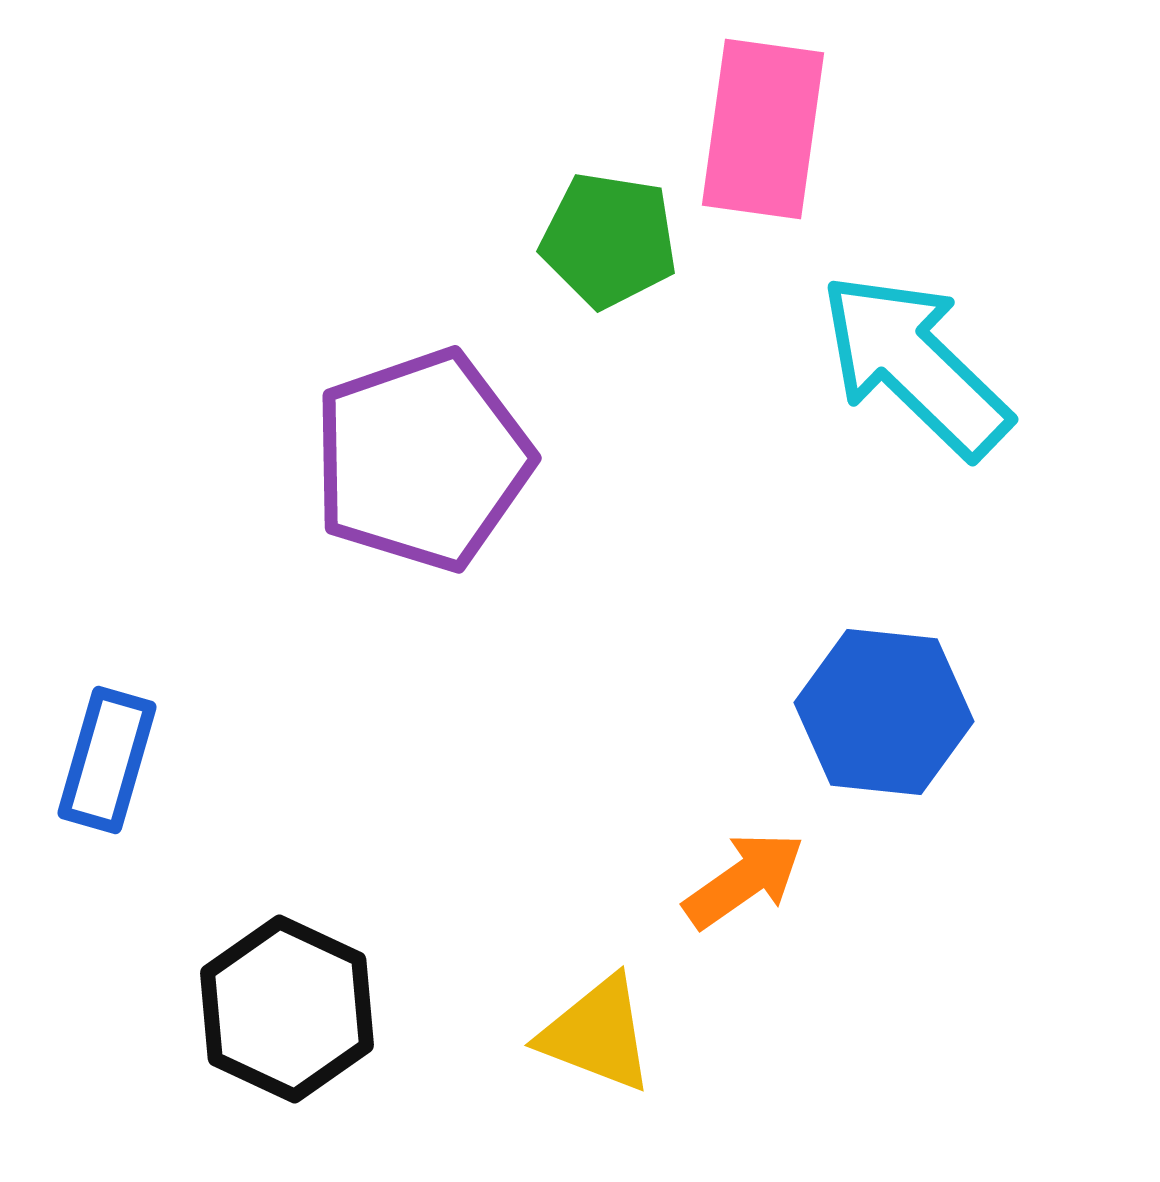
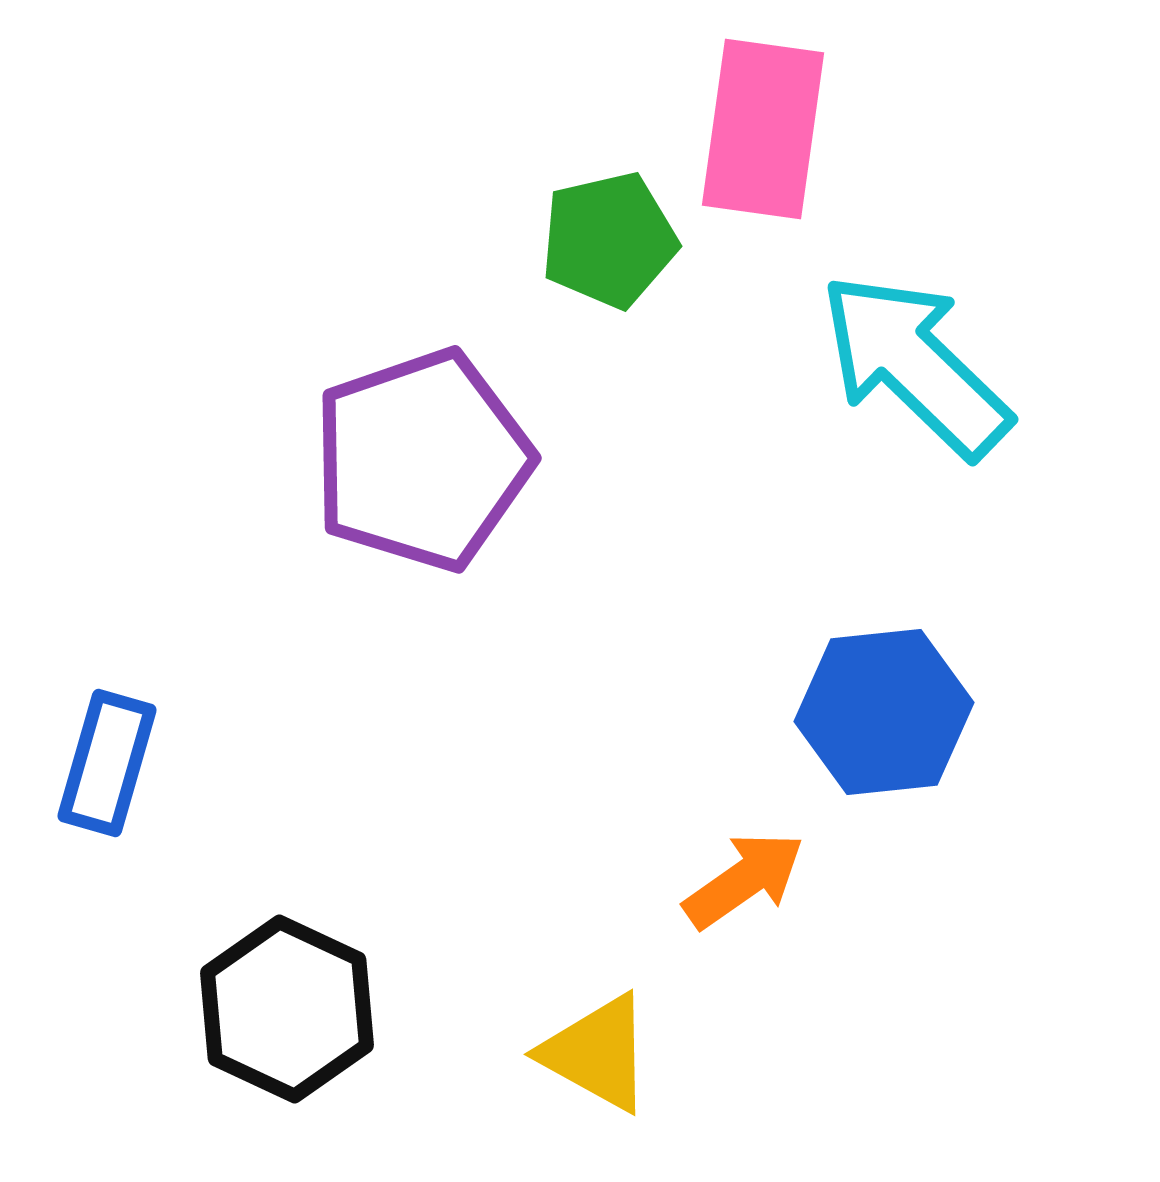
green pentagon: rotated 22 degrees counterclockwise
blue hexagon: rotated 12 degrees counterclockwise
blue rectangle: moved 3 px down
yellow triangle: moved 19 px down; rotated 8 degrees clockwise
